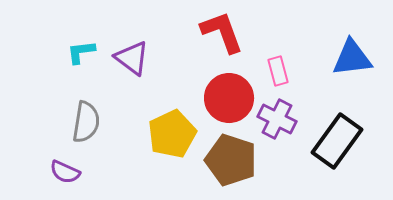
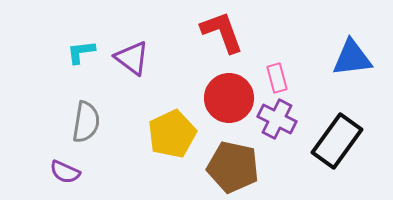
pink rectangle: moved 1 px left, 7 px down
brown pentagon: moved 2 px right, 7 px down; rotated 6 degrees counterclockwise
